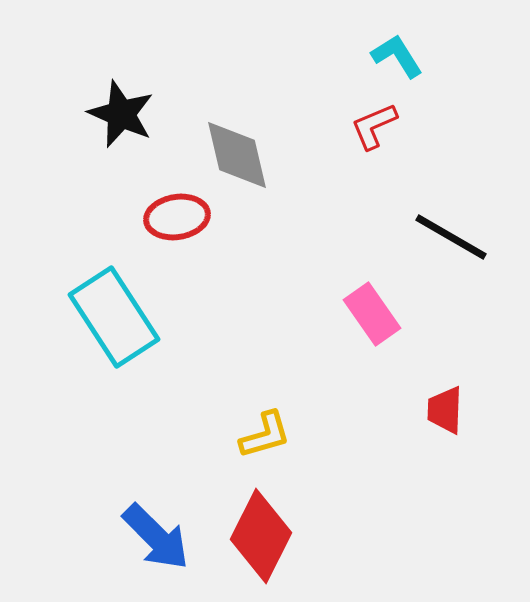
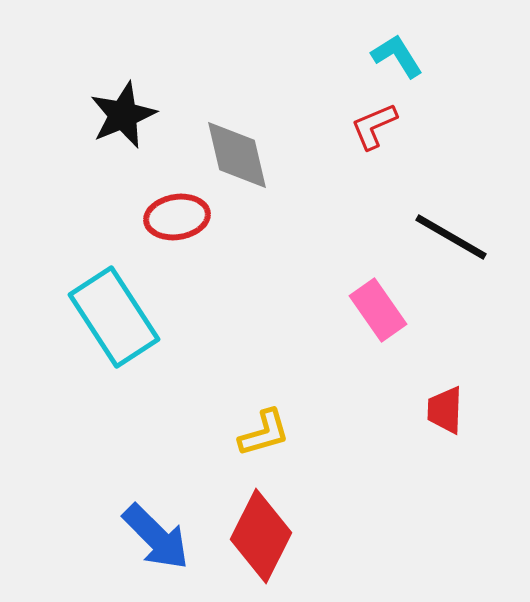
black star: moved 2 px right, 1 px down; rotated 26 degrees clockwise
pink rectangle: moved 6 px right, 4 px up
yellow L-shape: moved 1 px left, 2 px up
